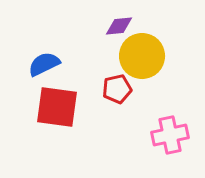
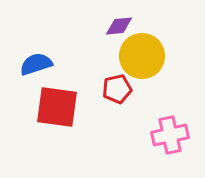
blue semicircle: moved 8 px left; rotated 8 degrees clockwise
